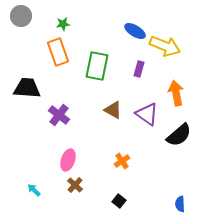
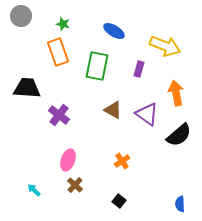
green star: rotated 24 degrees clockwise
blue ellipse: moved 21 px left
